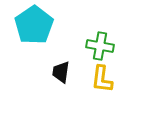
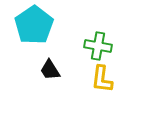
green cross: moved 2 px left
black trapezoid: moved 11 px left, 2 px up; rotated 40 degrees counterclockwise
